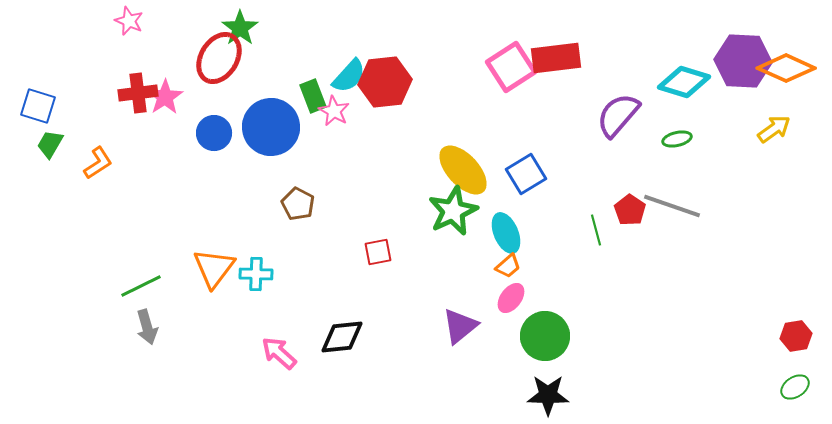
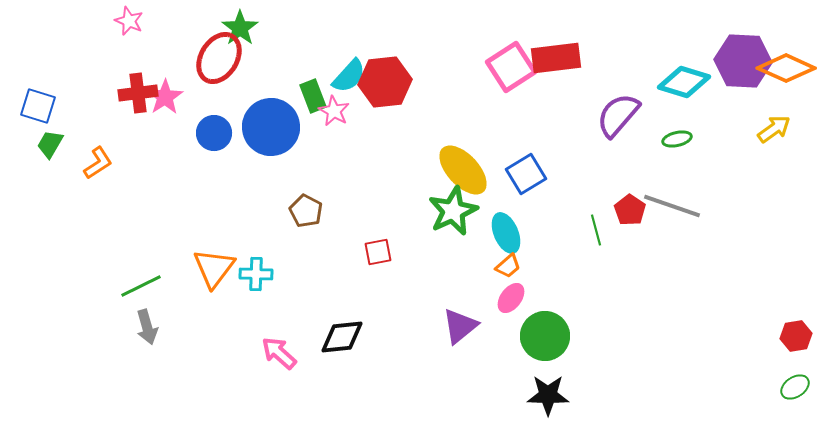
brown pentagon at (298, 204): moved 8 px right, 7 px down
